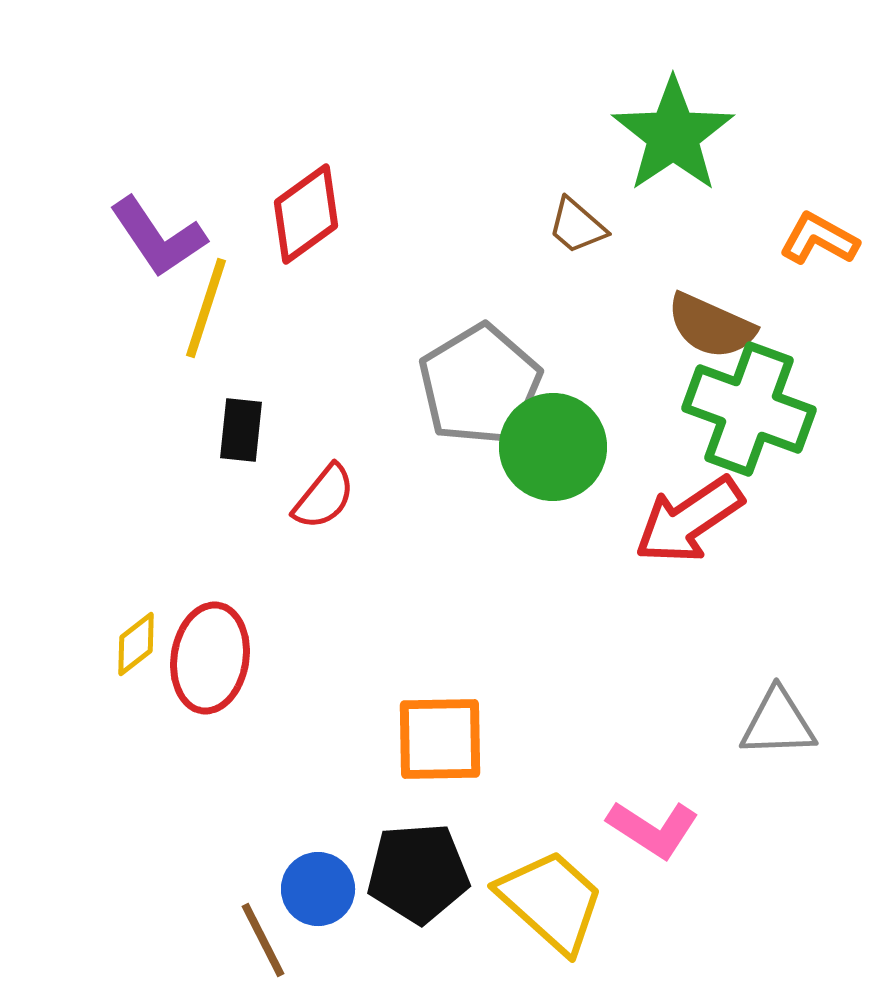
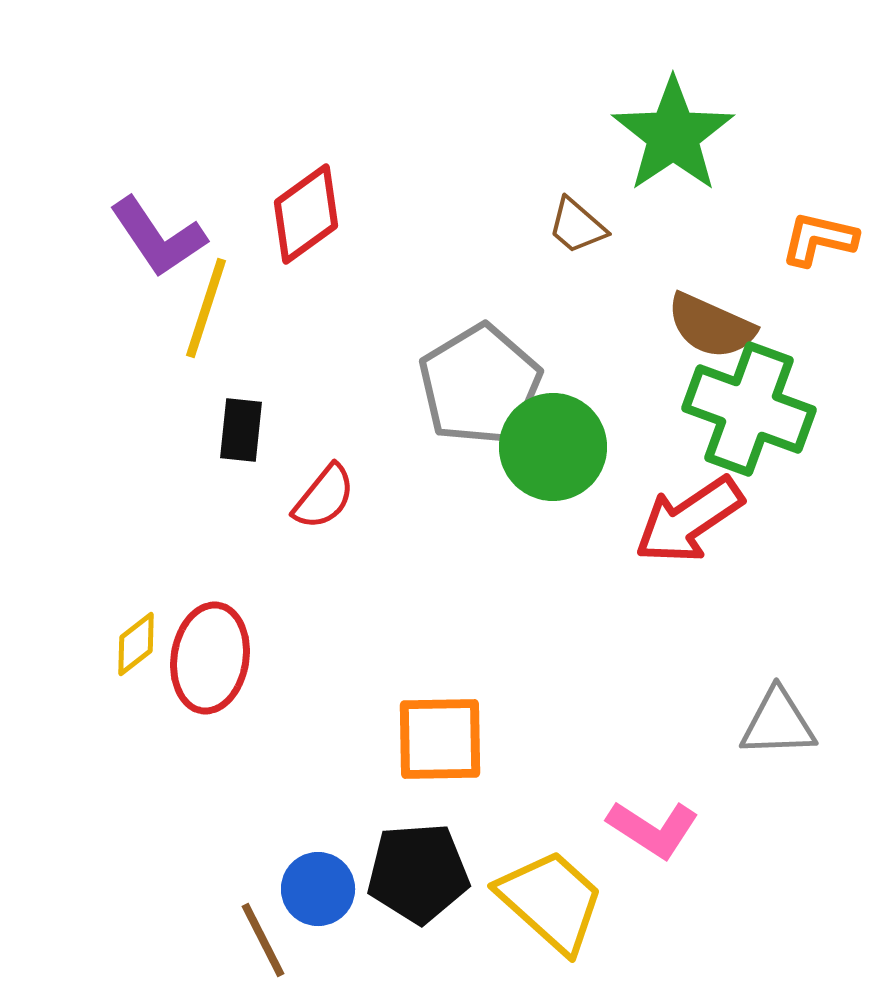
orange L-shape: rotated 16 degrees counterclockwise
